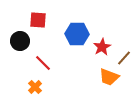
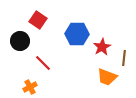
red square: rotated 30 degrees clockwise
brown line: rotated 35 degrees counterclockwise
orange trapezoid: moved 2 px left
orange cross: moved 5 px left; rotated 16 degrees clockwise
